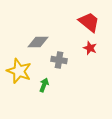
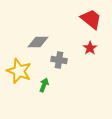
red trapezoid: moved 2 px right, 3 px up
red star: rotated 16 degrees clockwise
